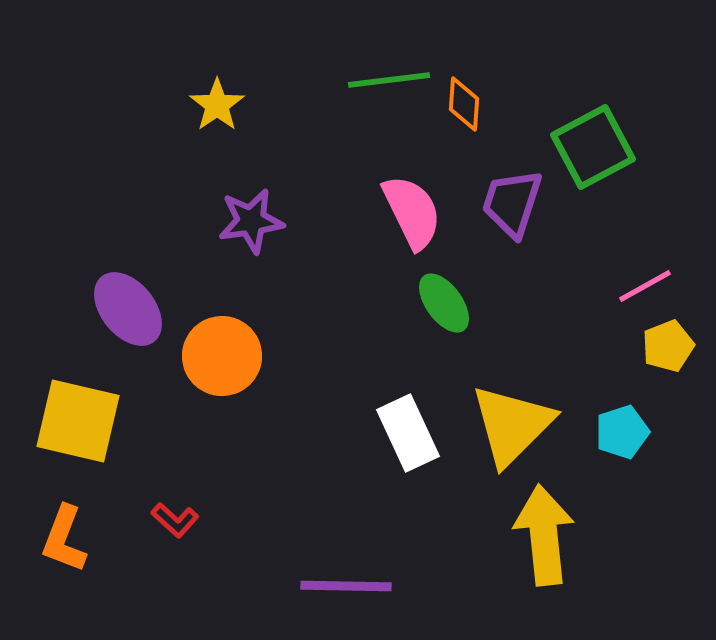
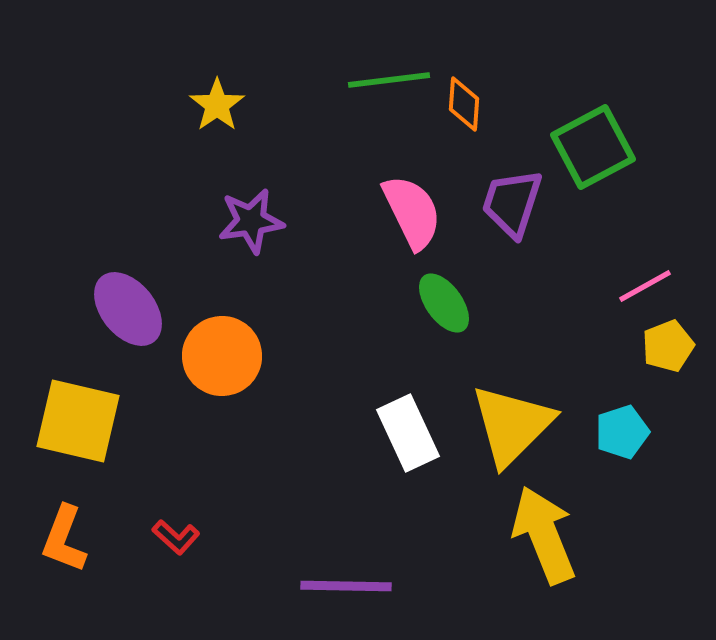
red L-shape: moved 1 px right, 17 px down
yellow arrow: rotated 16 degrees counterclockwise
